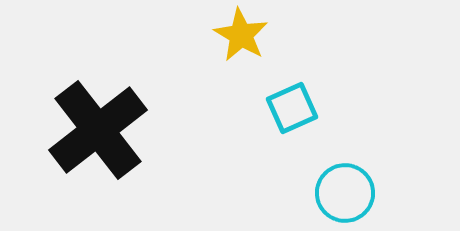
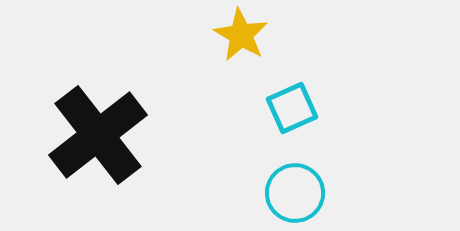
black cross: moved 5 px down
cyan circle: moved 50 px left
